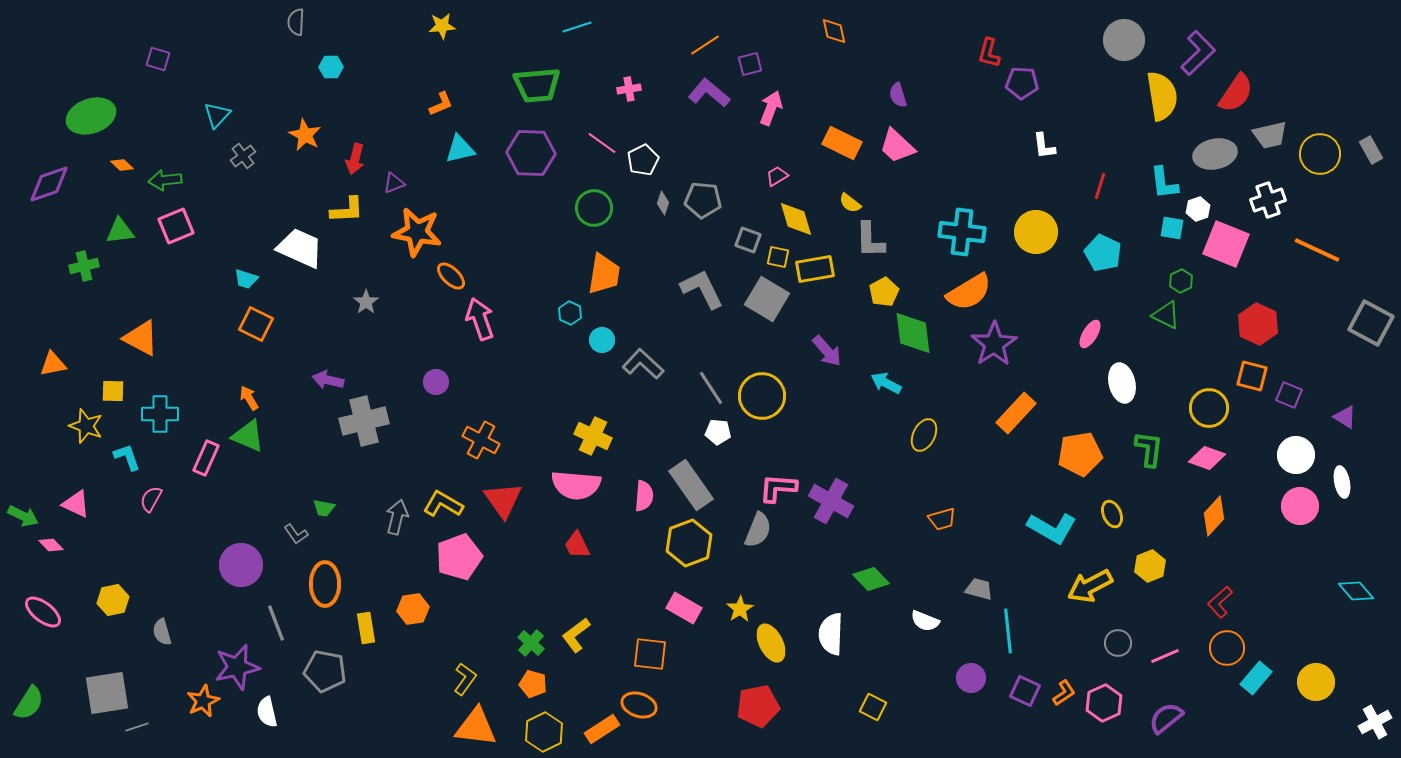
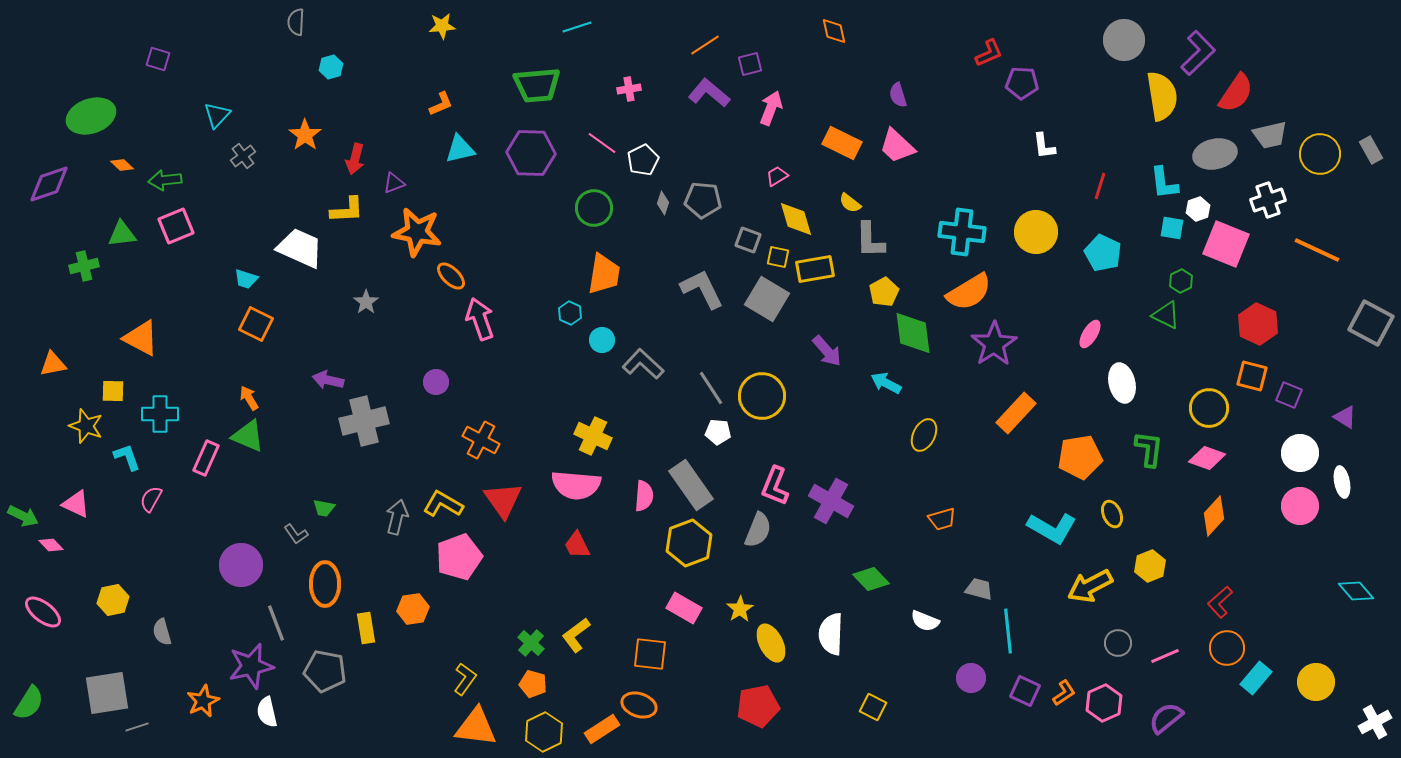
red L-shape at (989, 53): rotated 128 degrees counterclockwise
cyan hexagon at (331, 67): rotated 15 degrees counterclockwise
orange star at (305, 135): rotated 8 degrees clockwise
green triangle at (120, 231): moved 2 px right, 3 px down
orange pentagon at (1080, 454): moved 3 px down
white circle at (1296, 455): moved 4 px right, 2 px up
pink L-shape at (778, 488): moved 3 px left, 2 px up; rotated 72 degrees counterclockwise
purple star at (237, 667): moved 14 px right, 1 px up
